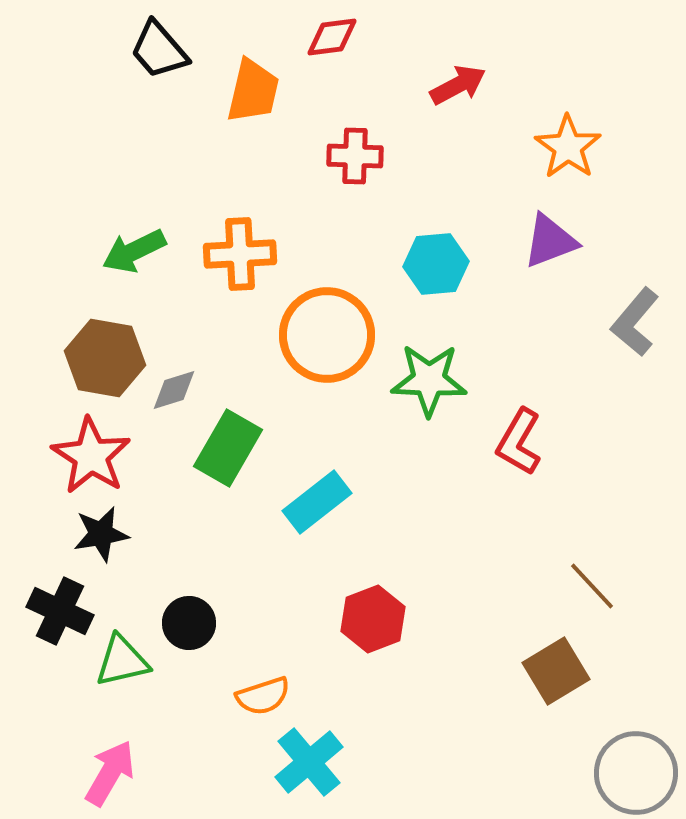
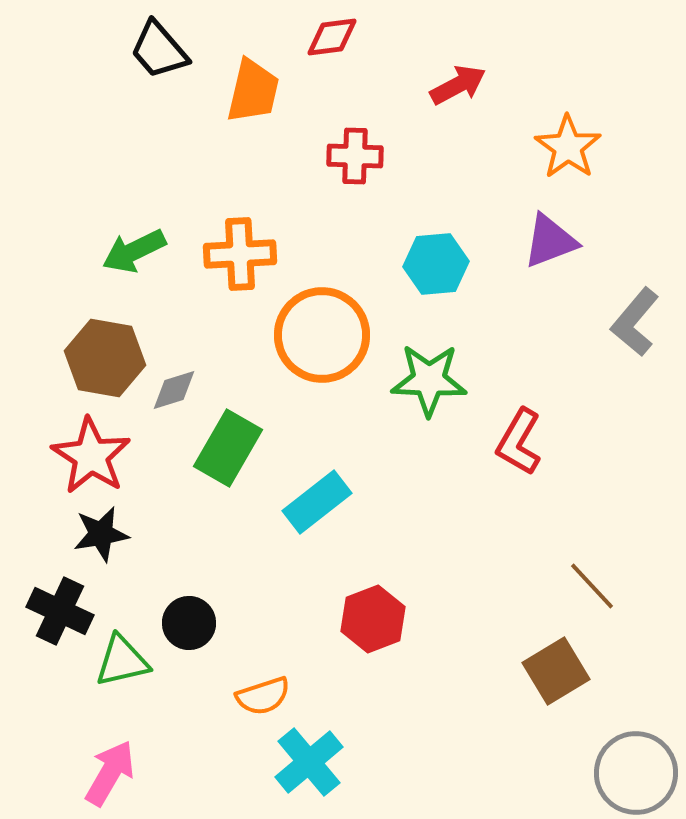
orange circle: moved 5 px left
